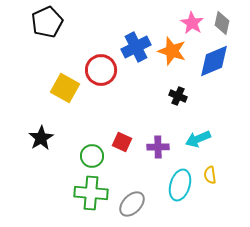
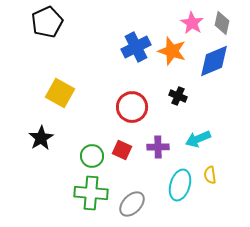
red circle: moved 31 px right, 37 px down
yellow square: moved 5 px left, 5 px down
red square: moved 8 px down
